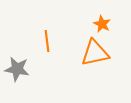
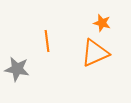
orange star: moved 1 px up; rotated 12 degrees counterclockwise
orange triangle: rotated 12 degrees counterclockwise
